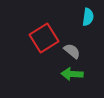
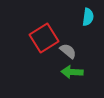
gray semicircle: moved 4 px left
green arrow: moved 2 px up
